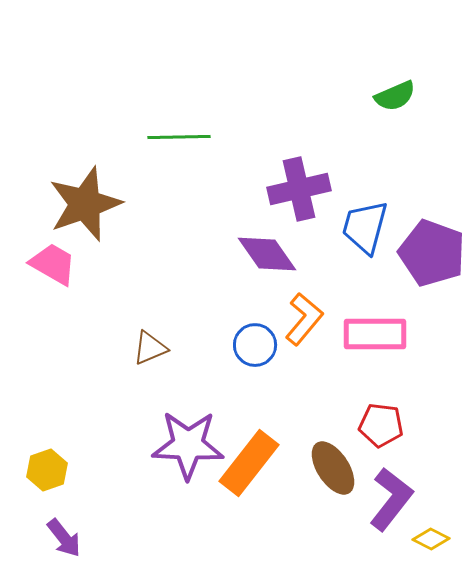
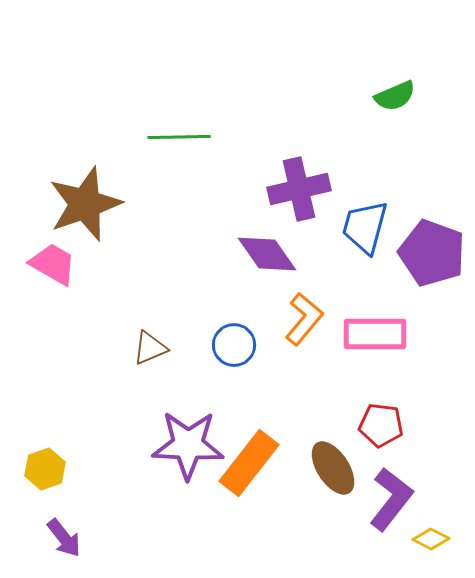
blue circle: moved 21 px left
yellow hexagon: moved 2 px left, 1 px up
